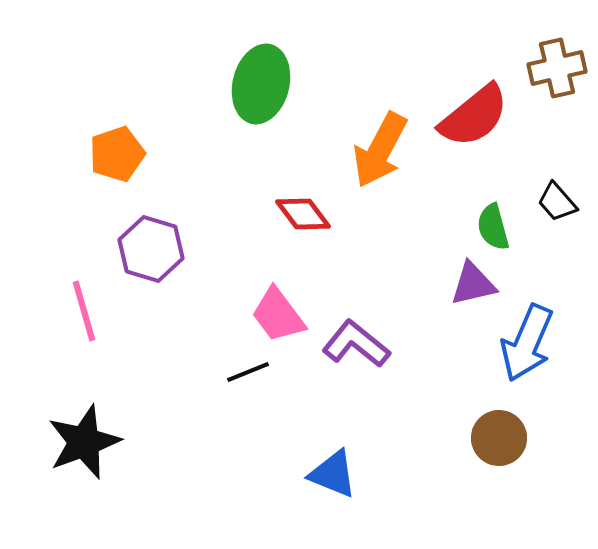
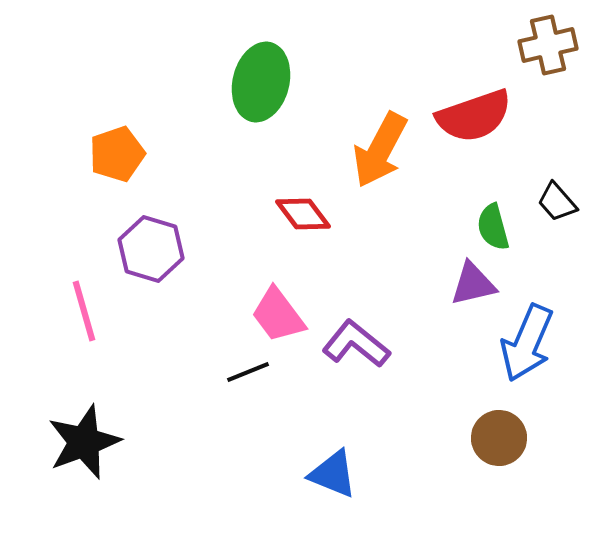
brown cross: moved 9 px left, 23 px up
green ellipse: moved 2 px up
red semicircle: rotated 20 degrees clockwise
